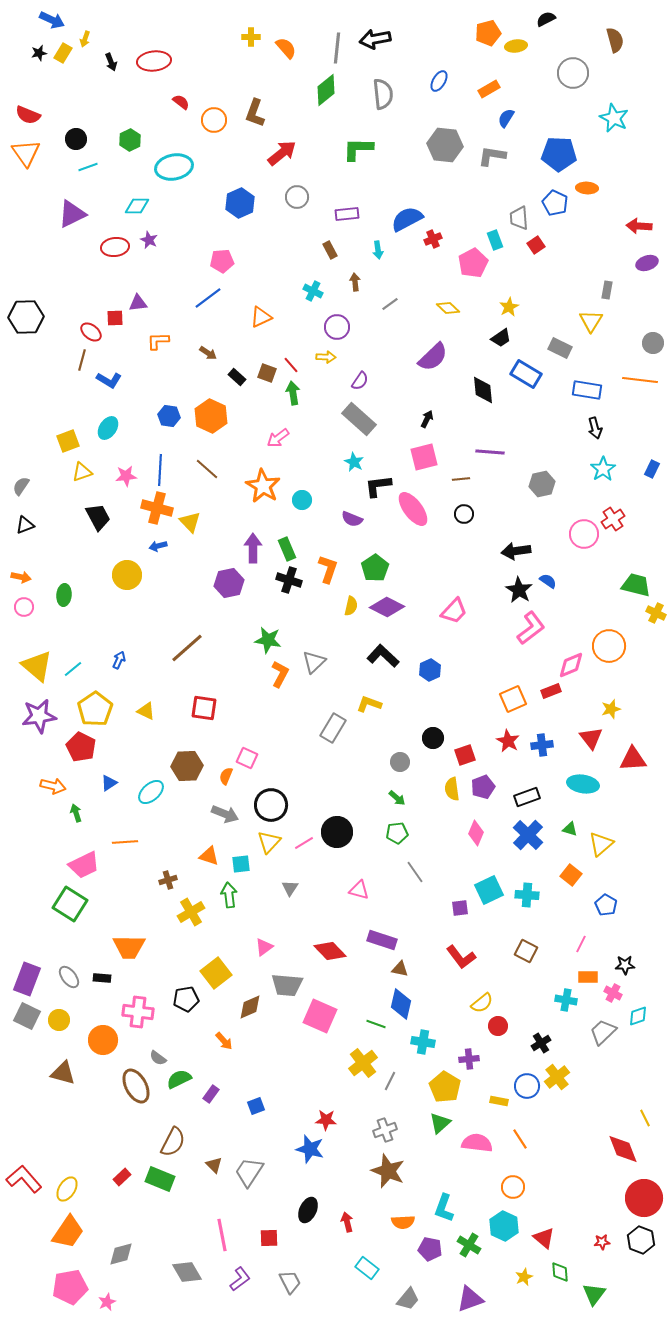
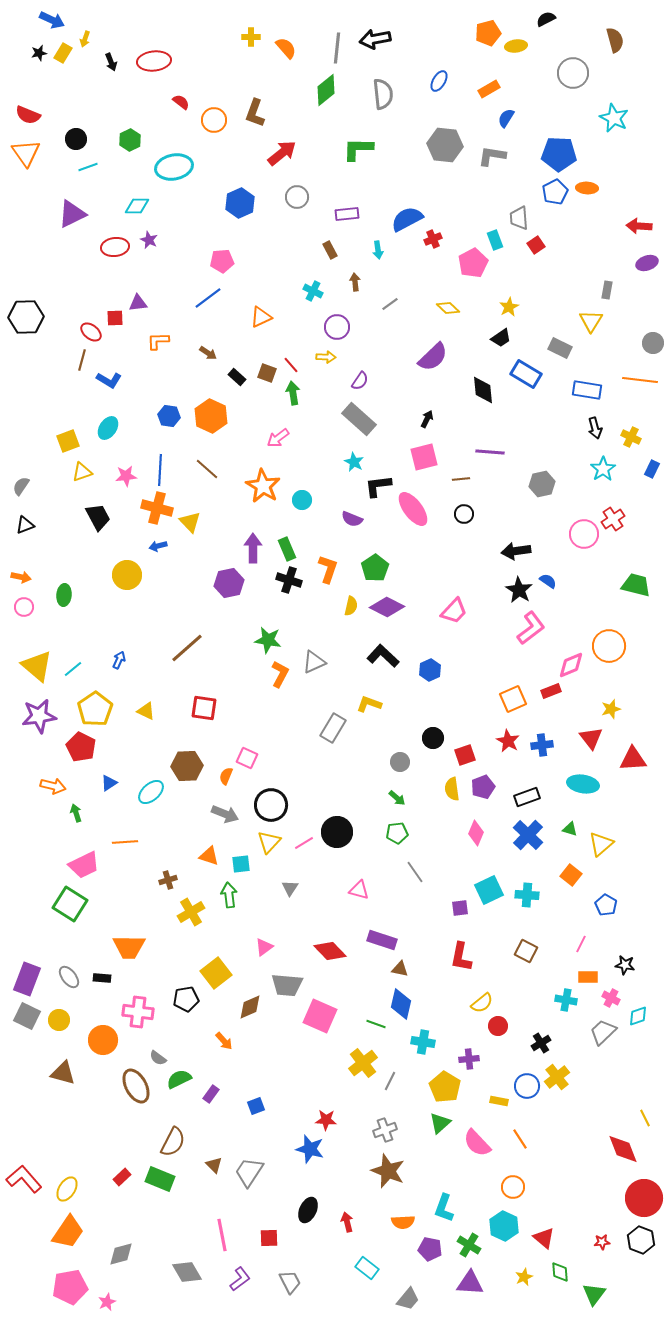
blue pentagon at (555, 203): moved 11 px up; rotated 20 degrees clockwise
yellow cross at (656, 613): moved 25 px left, 176 px up
gray triangle at (314, 662): rotated 20 degrees clockwise
red L-shape at (461, 957): rotated 48 degrees clockwise
black star at (625, 965): rotated 12 degrees clockwise
pink cross at (613, 993): moved 2 px left, 5 px down
pink semicircle at (477, 1143): rotated 140 degrees counterclockwise
purple triangle at (470, 1299): moved 16 px up; rotated 24 degrees clockwise
